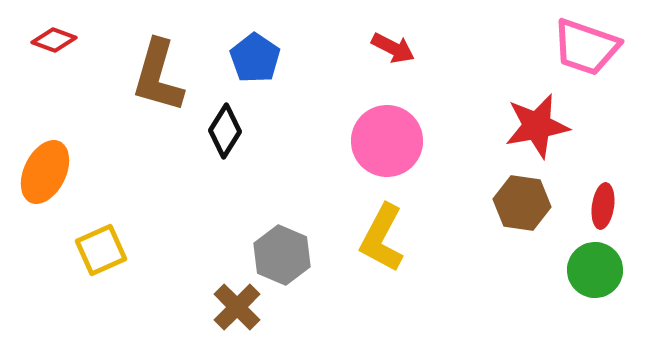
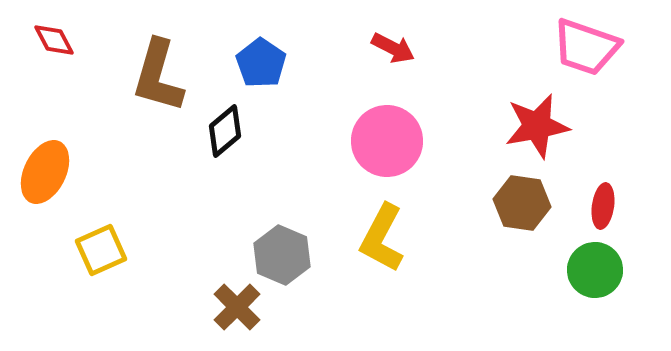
red diamond: rotated 42 degrees clockwise
blue pentagon: moved 6 px right, 5 px down
black diamond: rotated 18 degrees clockwise
